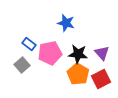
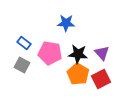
blue star: rotated 12 degrees counterclockwise
blue rectangle: moved 5 px left, 1 px up
pink pentagon: rotated 20 degrees clockwise
gray square: rotated 21 degrees counterclockwise
